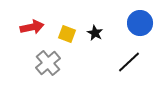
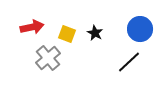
blue circle: moved 6 px down
gray cross: moved 5 px up
